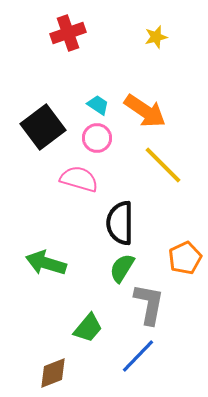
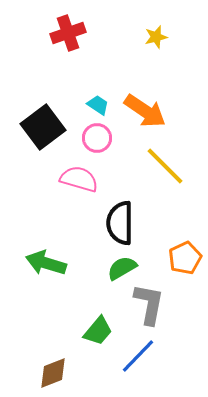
yellow line: moved 2 px right, 1 px down
green semicircle: rotated 28 degrees clockwise
green trapezoid: moved 10 px right, 3 px down
